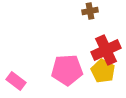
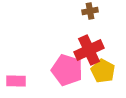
red cross: moved 17 px left
pink pentagon: rotated 20 degrees clockwise
pink rectangle: rotated 36 degrees counterclockwise
